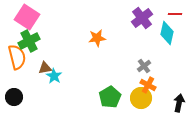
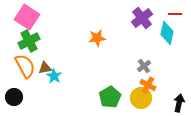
orange semicircle: moved 8 px right, 9 px down; rotated 15 degrees counterclockwise
